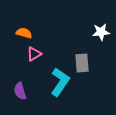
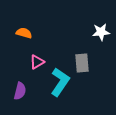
pink triangle: moved 3 px right, 8 px down
purple semicircle: rotated 150 degrees counterclockwise
